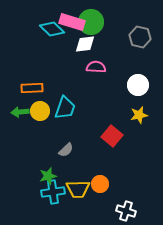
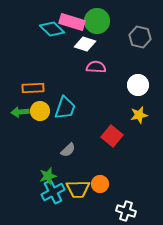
green circle: moved 6 px right, 1 px up
white diamond: rotated 25 degrees clockwise
orange rectangle: moved 1 px right
gray semicircle: moved 2 px right
cyan cross: rotated 20 degrees counterclockwise
